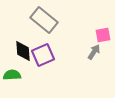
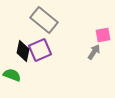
black diamond: rotated 15 degrees clockwise
purple square: moved 3 px left, 5 px up
green semicircle: rotated 24 degrees clockwise
